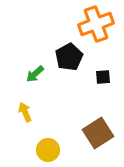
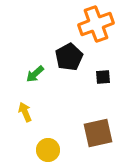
brown square: rotated 20 degrees clockwise
